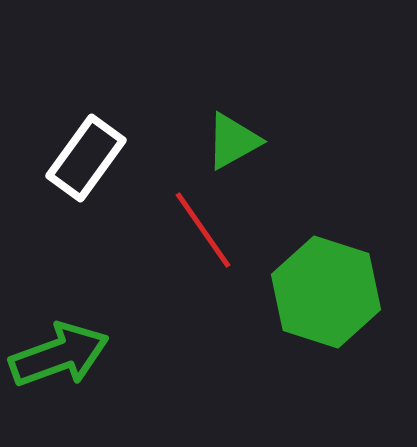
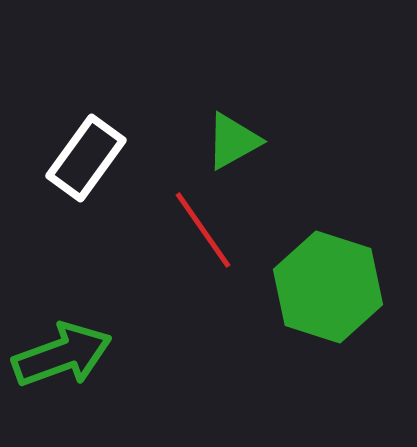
green hexagon: moved 2 px right, 5 px up
green arrow: moved 3 px right
